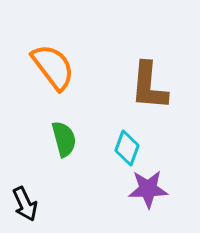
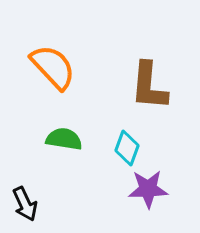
orange semicircle: rotated 6 degrees counterclockwise
green semicircle: rotated 66 degrees counterclockwise
